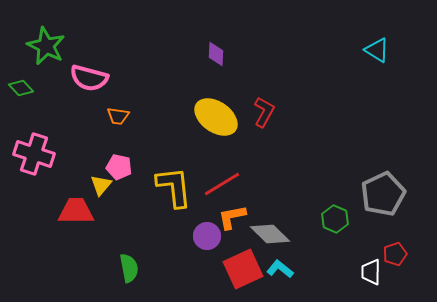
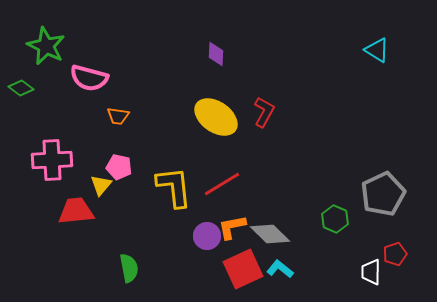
green diamond: rotated 10 degrees counterclockwise
pink cross: moved 18 px right, 6 px down; rotated 21 degrees counterclockwise
red trapezoid: rotated 6 degrees counterclockwise
orange L-shape: moved 10 px down
